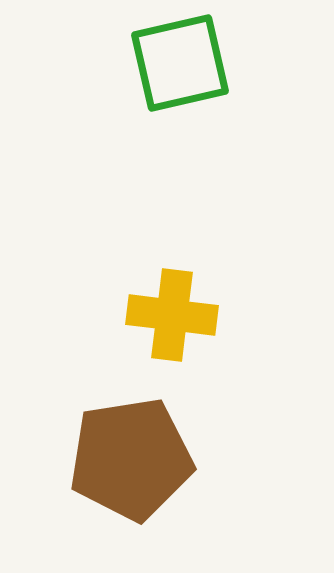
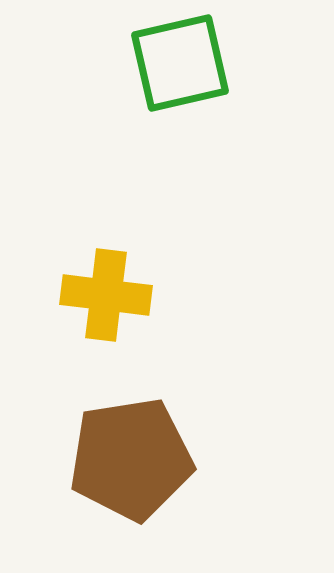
yellow cross: moved 66 px left, 20 px up
